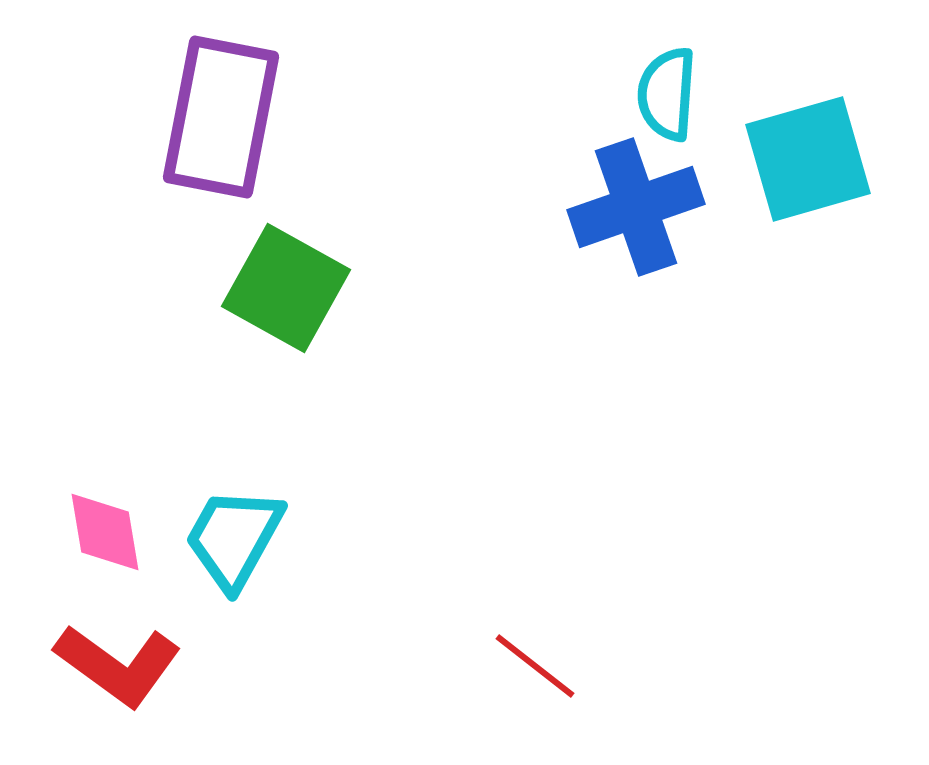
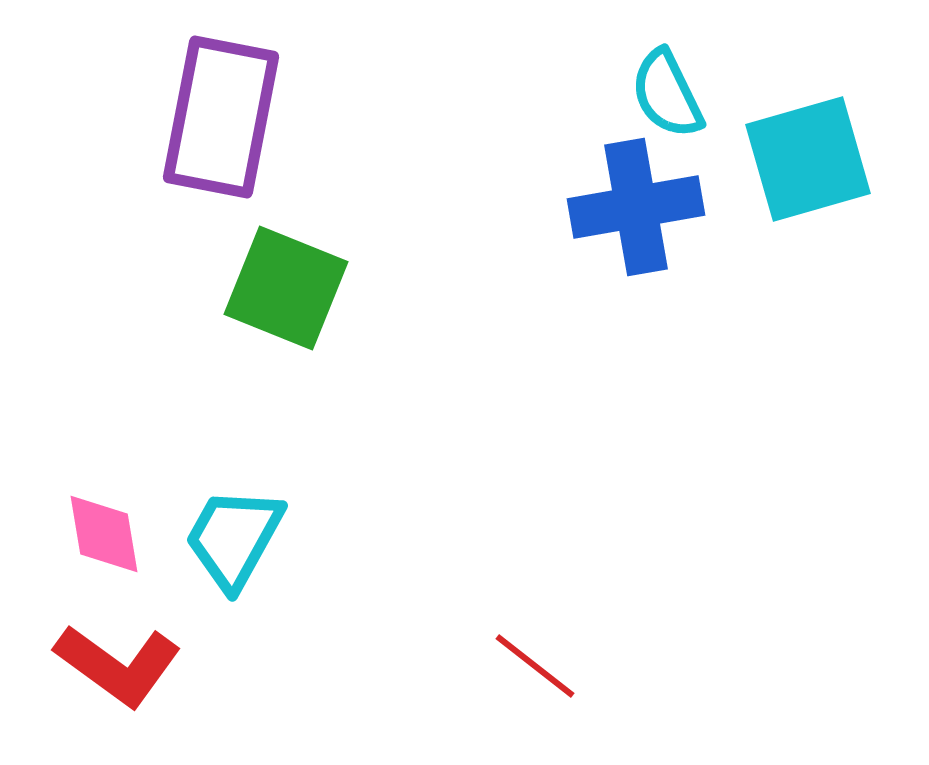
cyan semicircle: rotated 30 degrees counterclockwise
blue cross: rotated 9 degrees clockwise
green square: rotated 7 degrees counterclockwise
pink diamond: moved 1 px left, 2 px down
